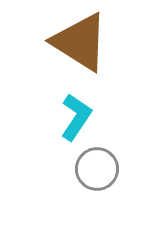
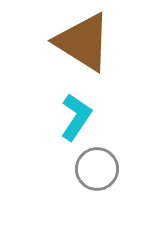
brown triangle: moved 3 px right
